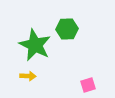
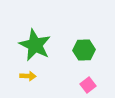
green hexagon: moved 17 px right, 21 px down
pink square: rotated 21 degrees counterclockwise
